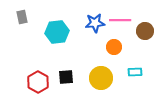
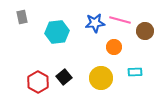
pink line: rotated 15 degrees clockwise
black square: moved 2 px left; rotated 35 degrees counterclockwise
